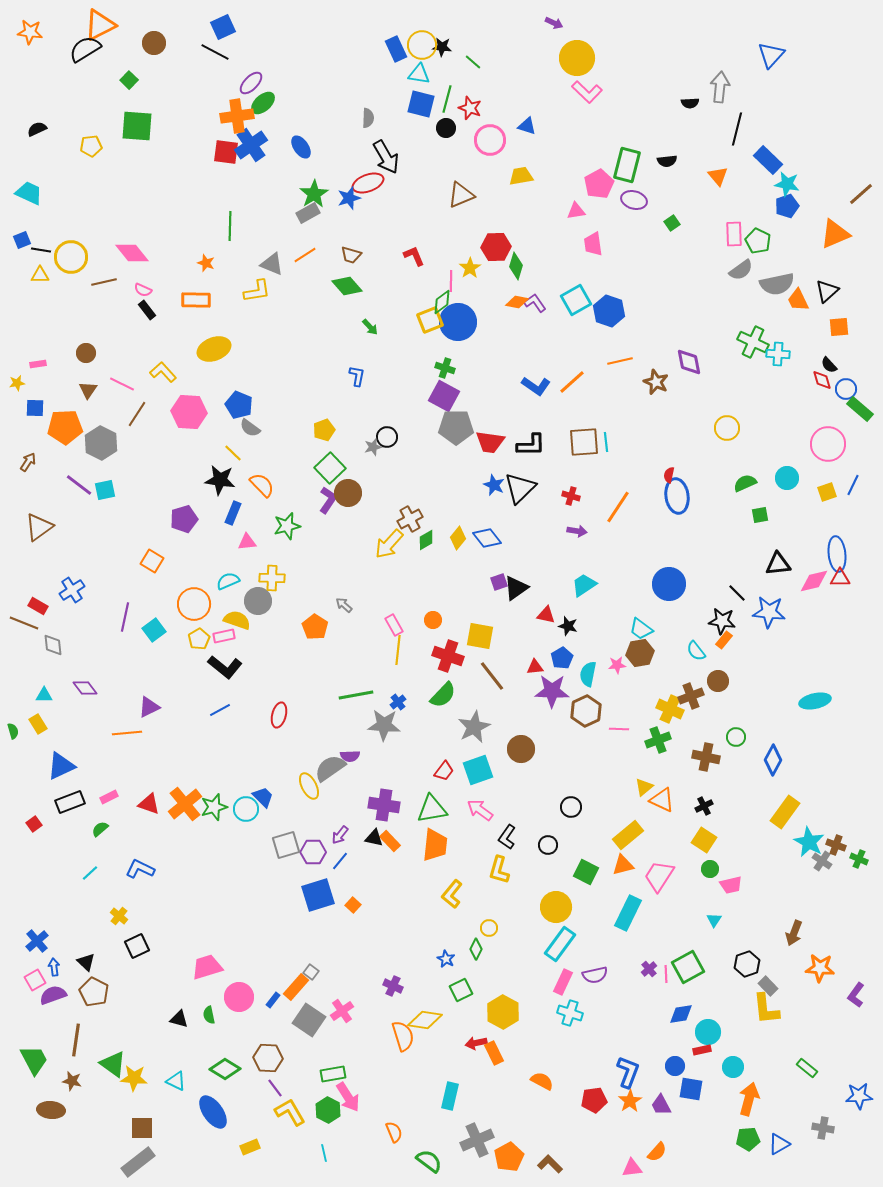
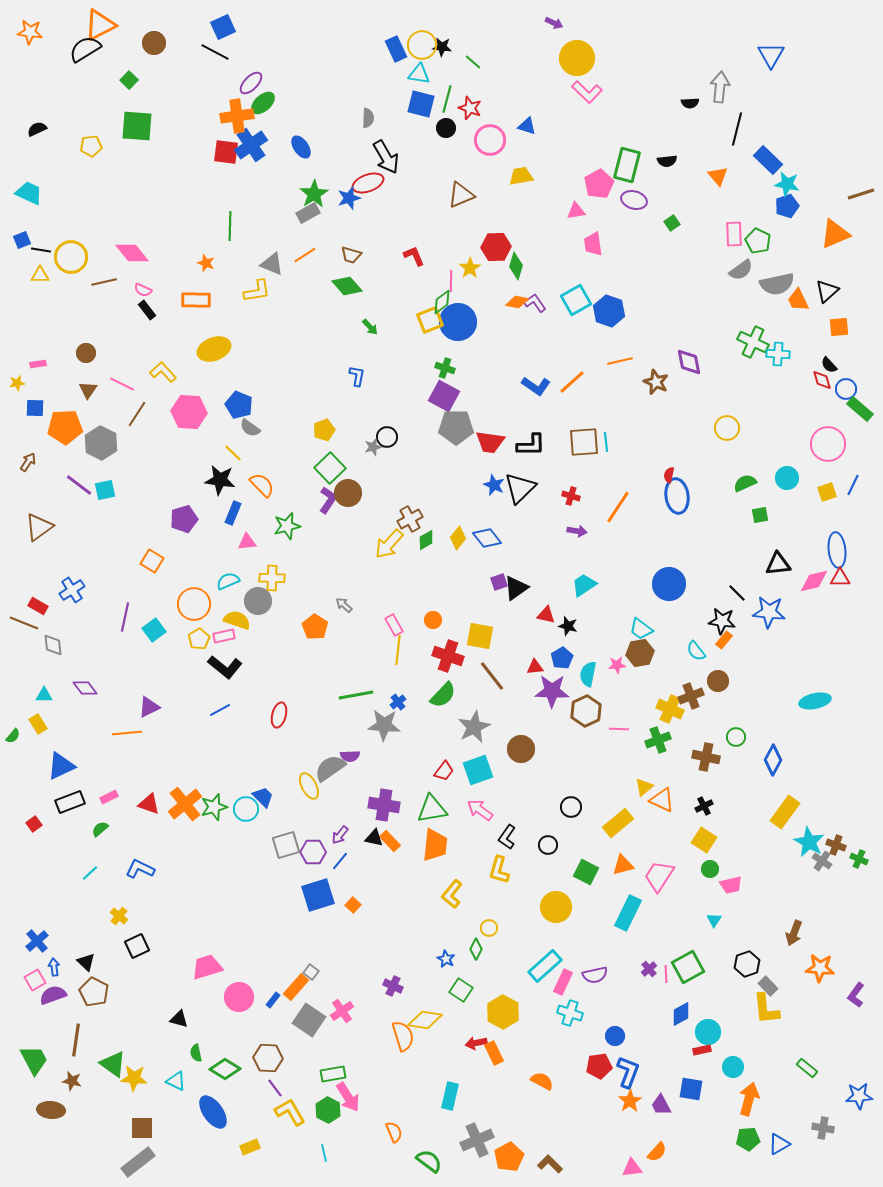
blue triangle at (771, 55): rotated 12 degrees counterclockwise
brown line at (861, 194): rotated 24 degrees clockwise
blue ellipse at (837, 554): moved 4 px up
green semicircle at (13, 731): moved 5 px down; rotated 56 degrees clockwise
yellow rectangle at (628, 835): moved 10 px left, 12 px up
cyan rectangle at (560, 944): moved 15 px left, 22 px down; rotated 12 degrees clockwise
green square at (461, 990): rotated 30 degrees counterclockwise
blue diamond at (681, 1014): rotated 20 degrees counterclockwise
green semicircle at (209, 1015): moved 13 px left, 38 px down
blue circle at (675, 1066): moved 60 px left, 30 px up
red pentagon at (594, 1100): moved 5 px right, 34 px up
